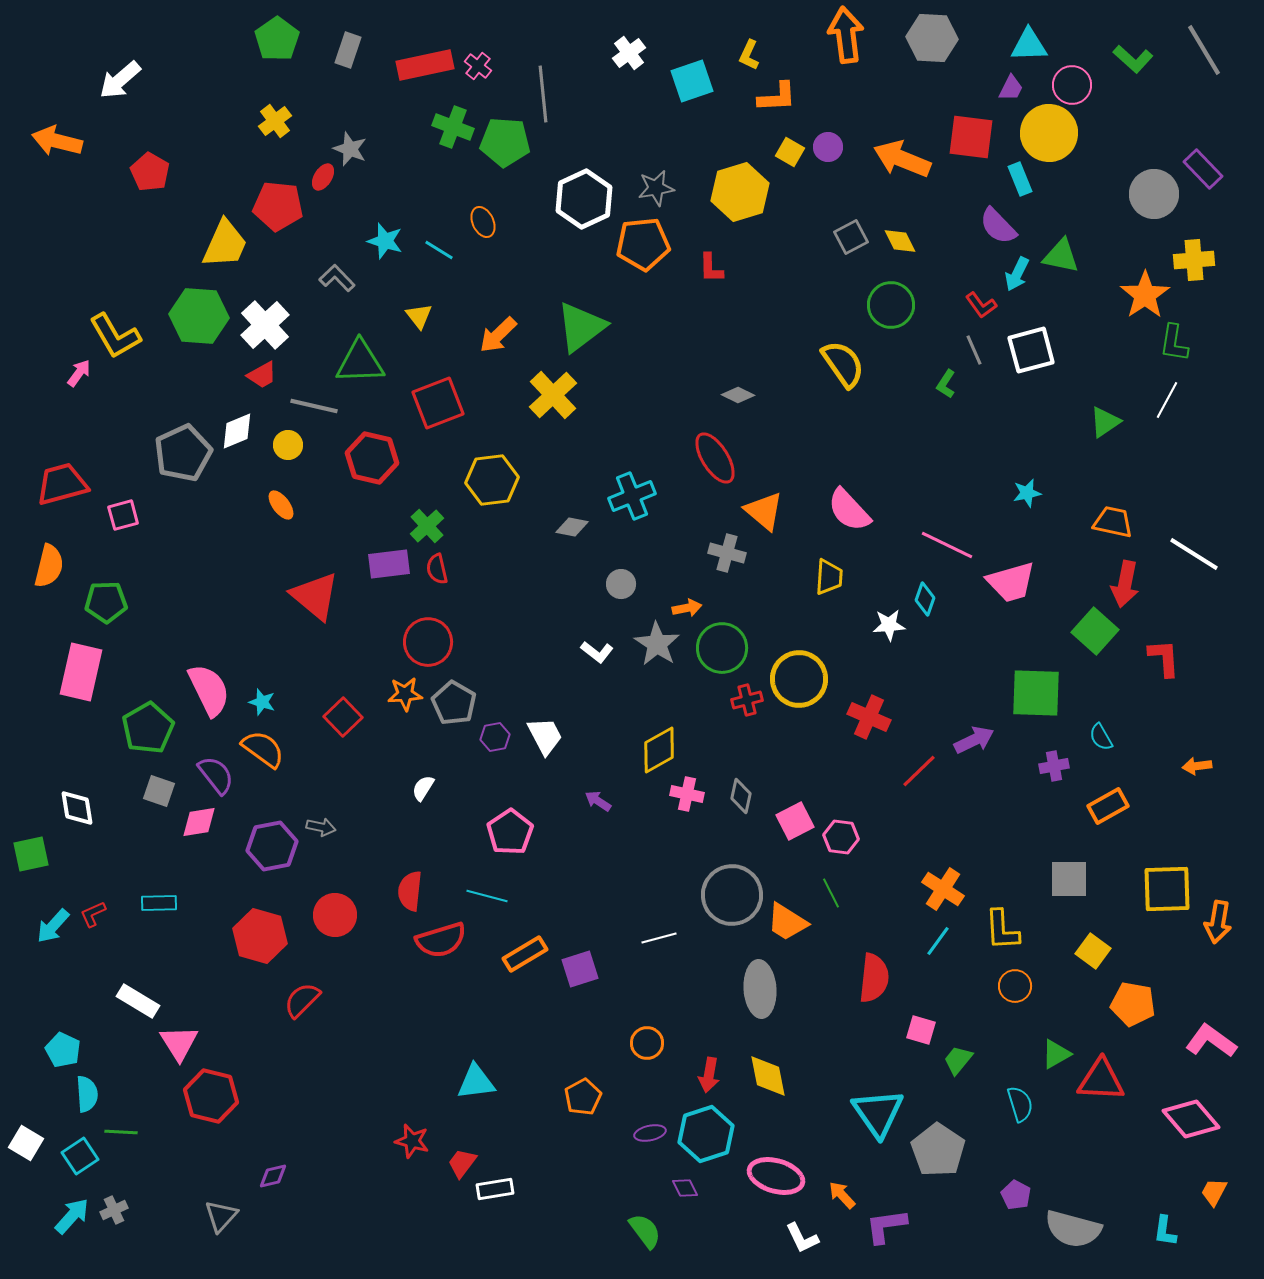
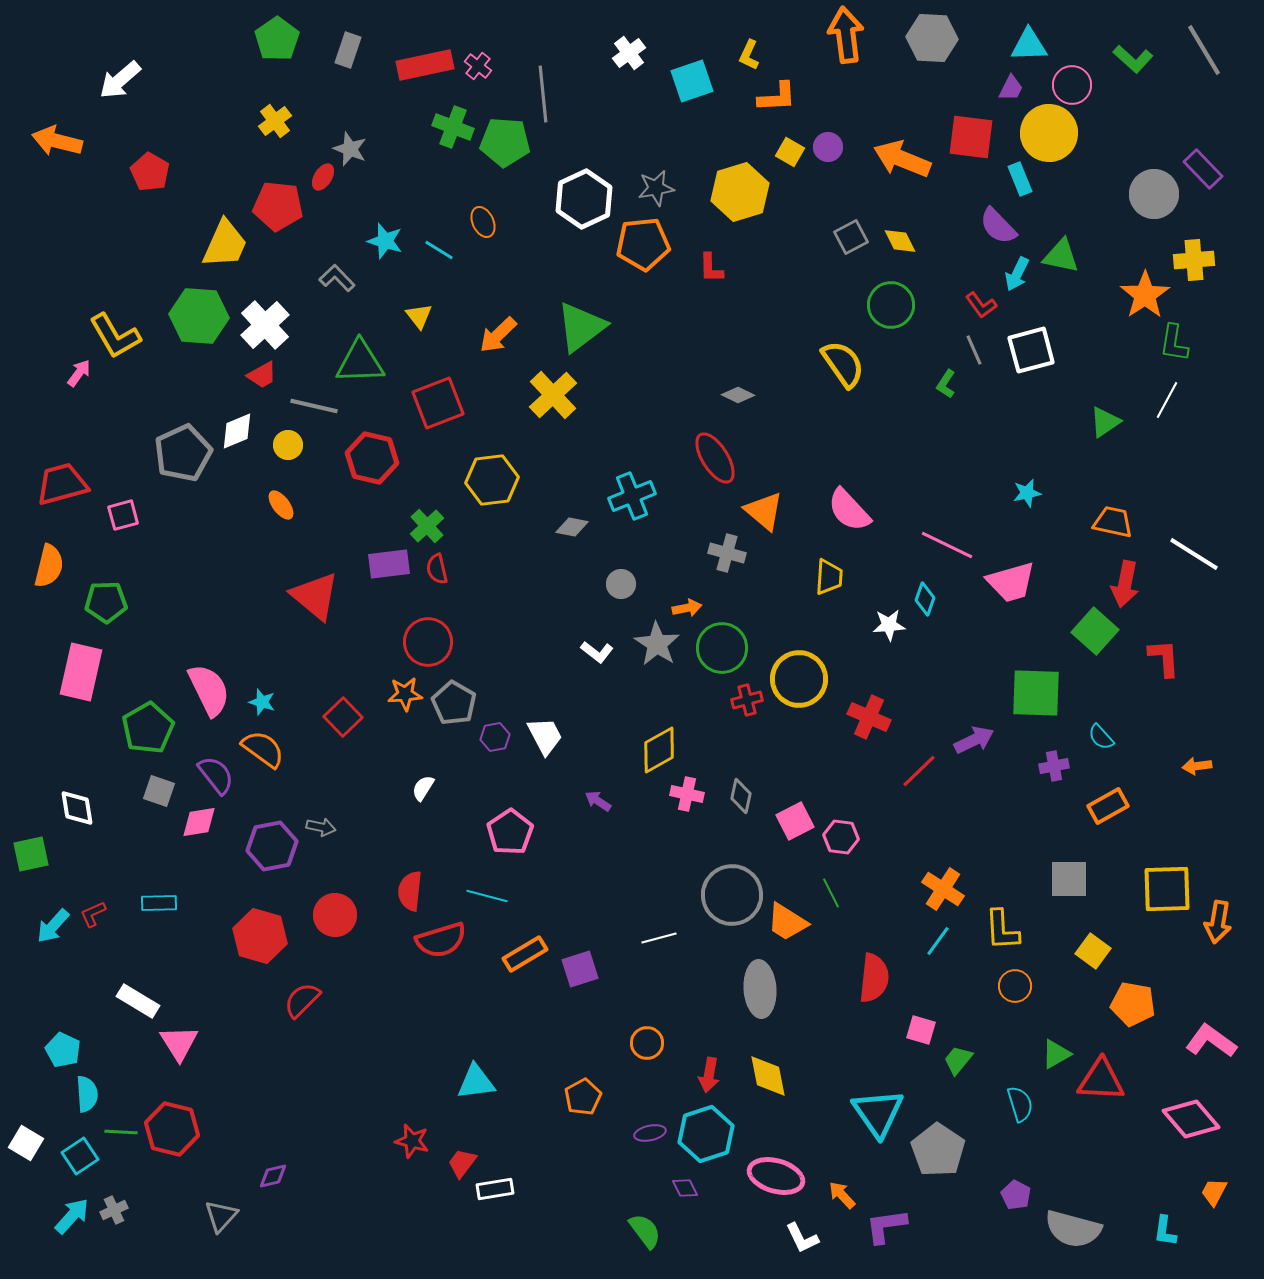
cyan semicircle at (1101, 737): rotated 12 degrees counterclockwise
red hexagon at (211, 1096): moved 39 px left, 33 px down
